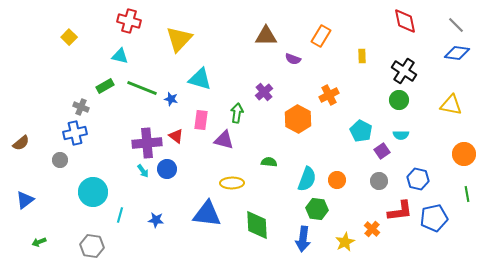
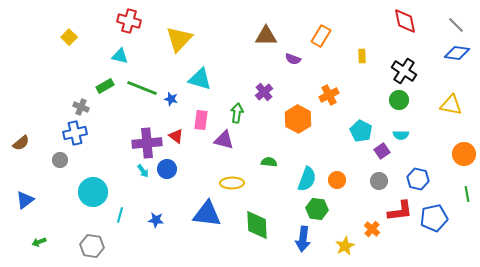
yellow star at (345, 242): moved 4 px down
